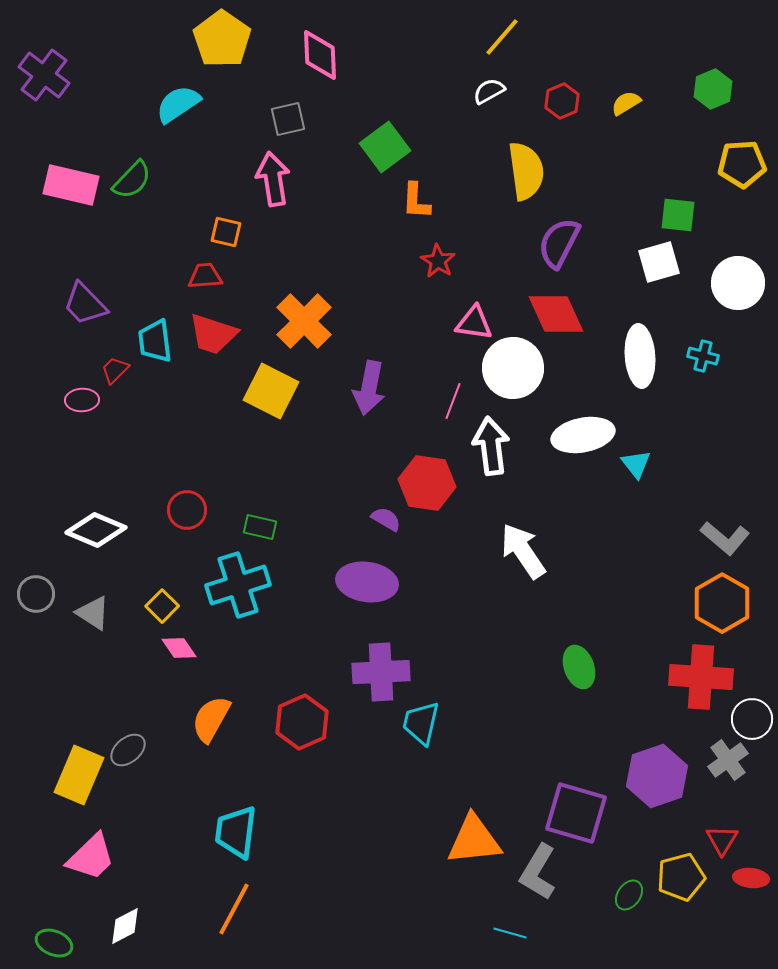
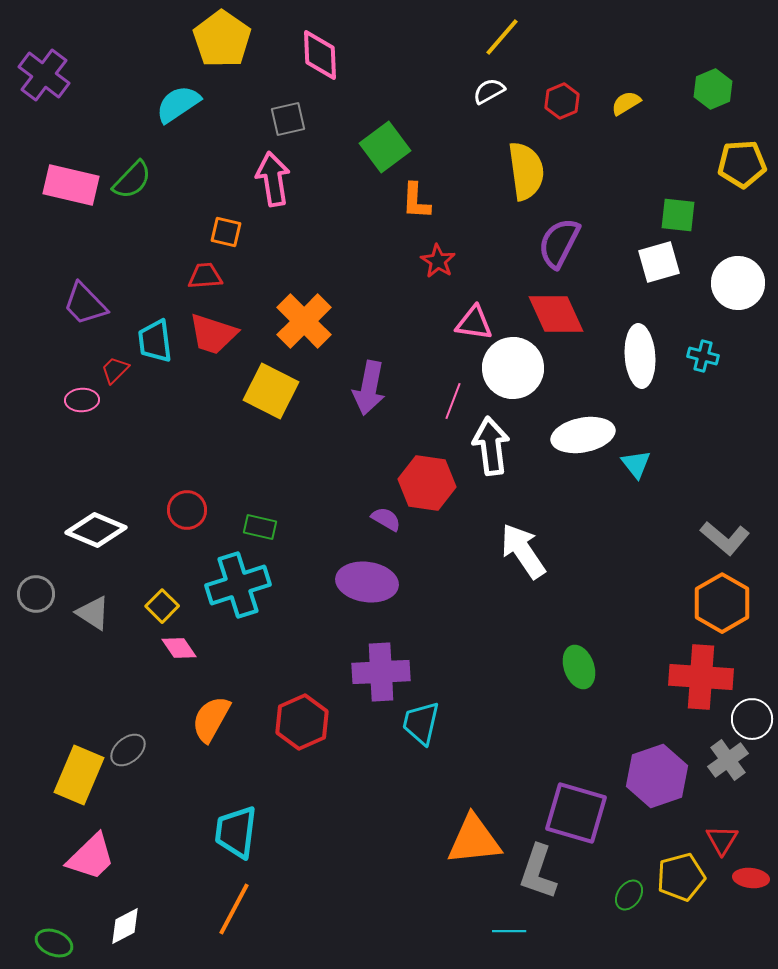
gray L-shape at (538, 872): rotated 12 degrees counterclockwise
cyan line at (510, 933): moved 1 px left, 2 px up; rotated 16 degrees counterclockwise
